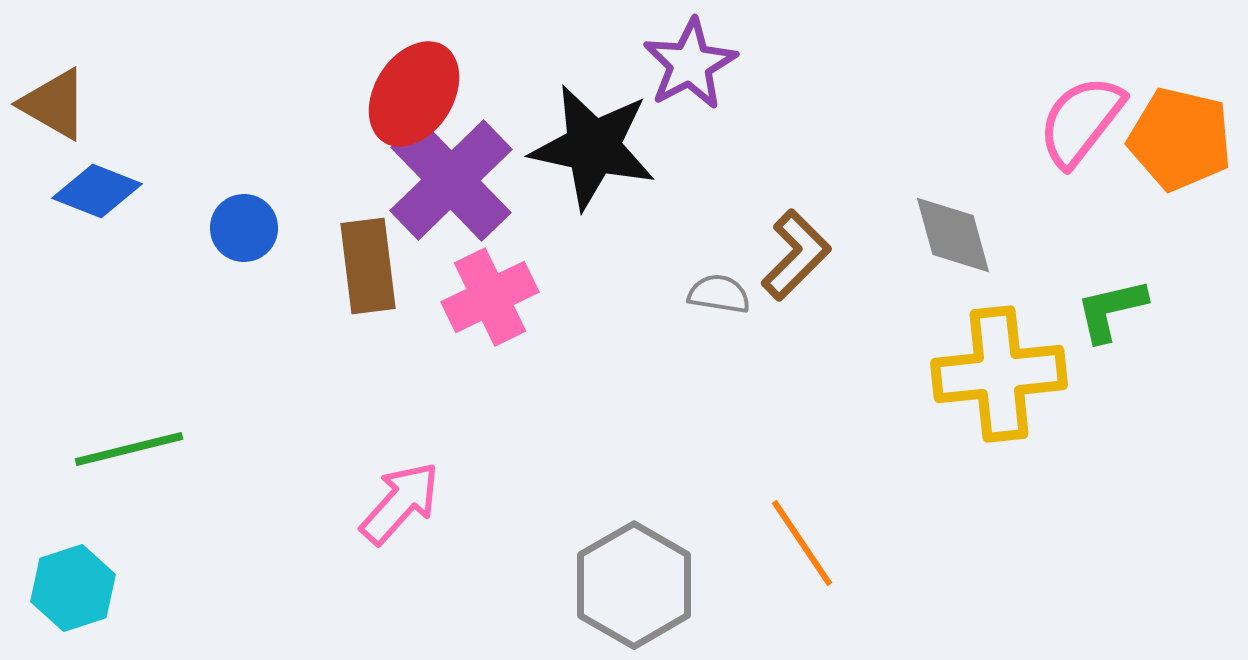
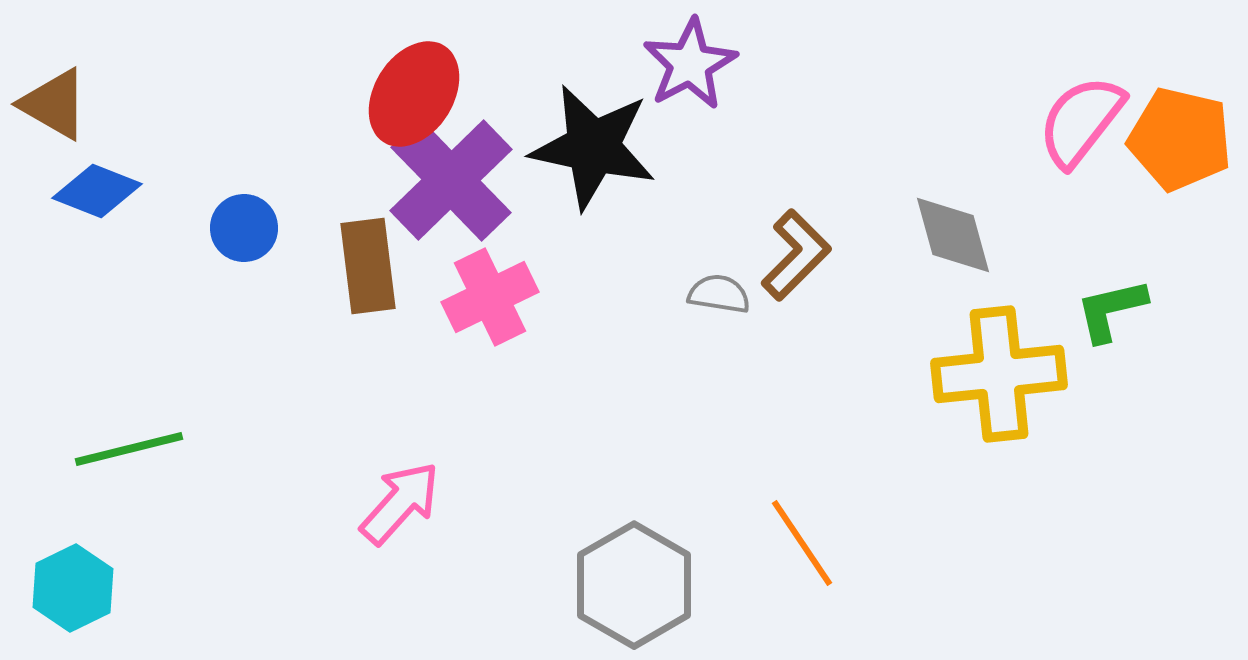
cyan hexagon: rotated 8 degrees counterclockwise
